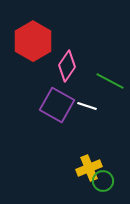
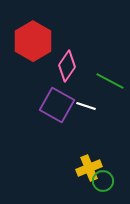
white line: moved 1 px left
